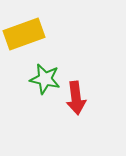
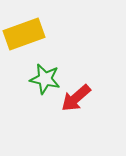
red arrow: rotated 56 degrees clockwise
